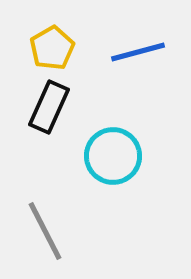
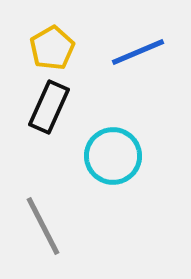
blue line: rotated 8 degrees counterclockwise
gray line: moved 2 px left, 5 px up
